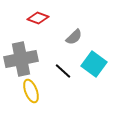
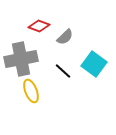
red diamond: moved 1 px right, 8 px down
gray semicircle: moved 9 px left
